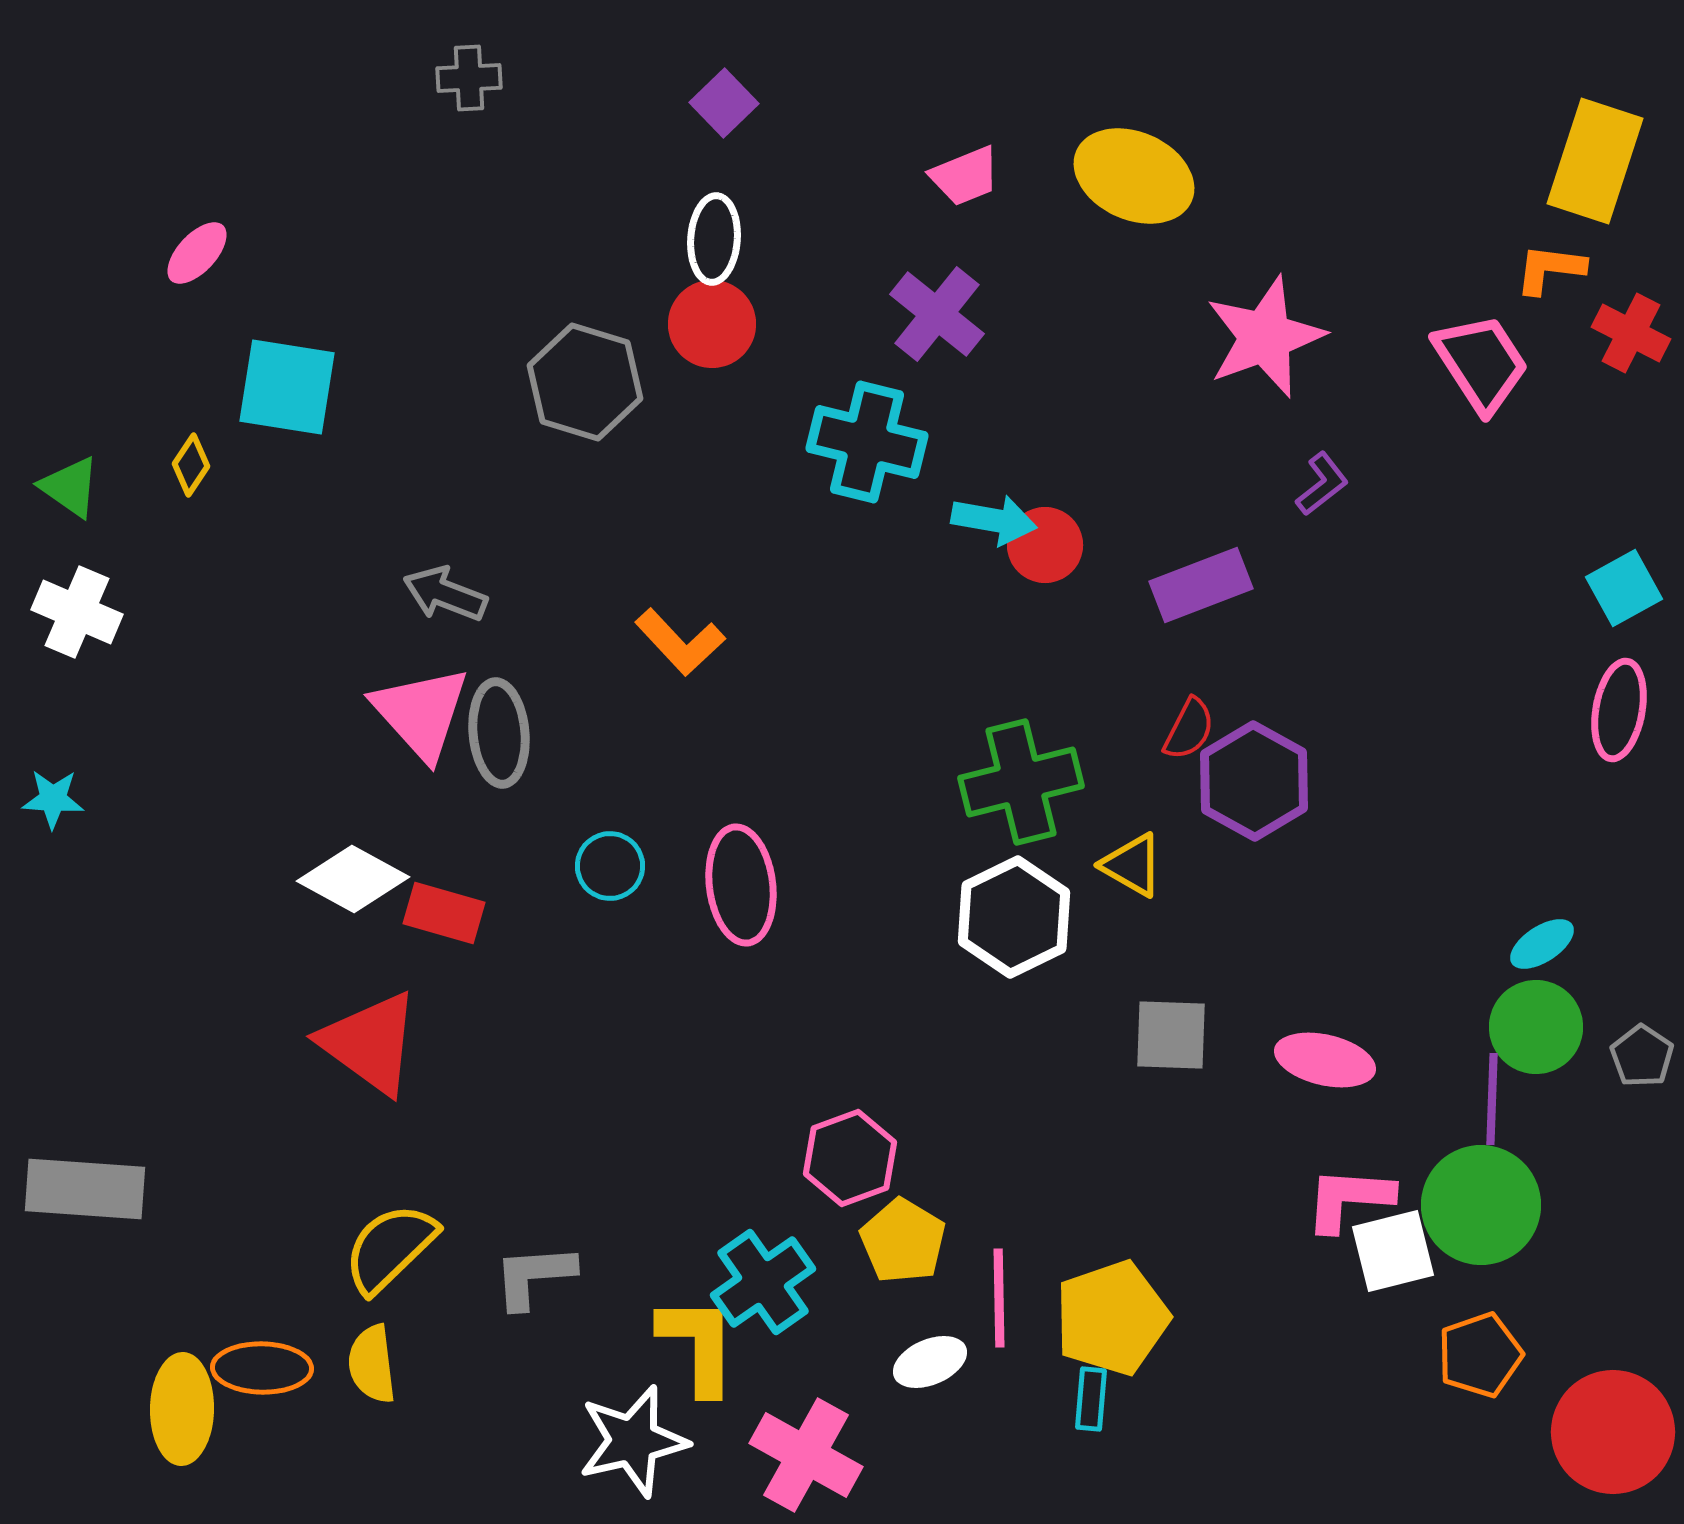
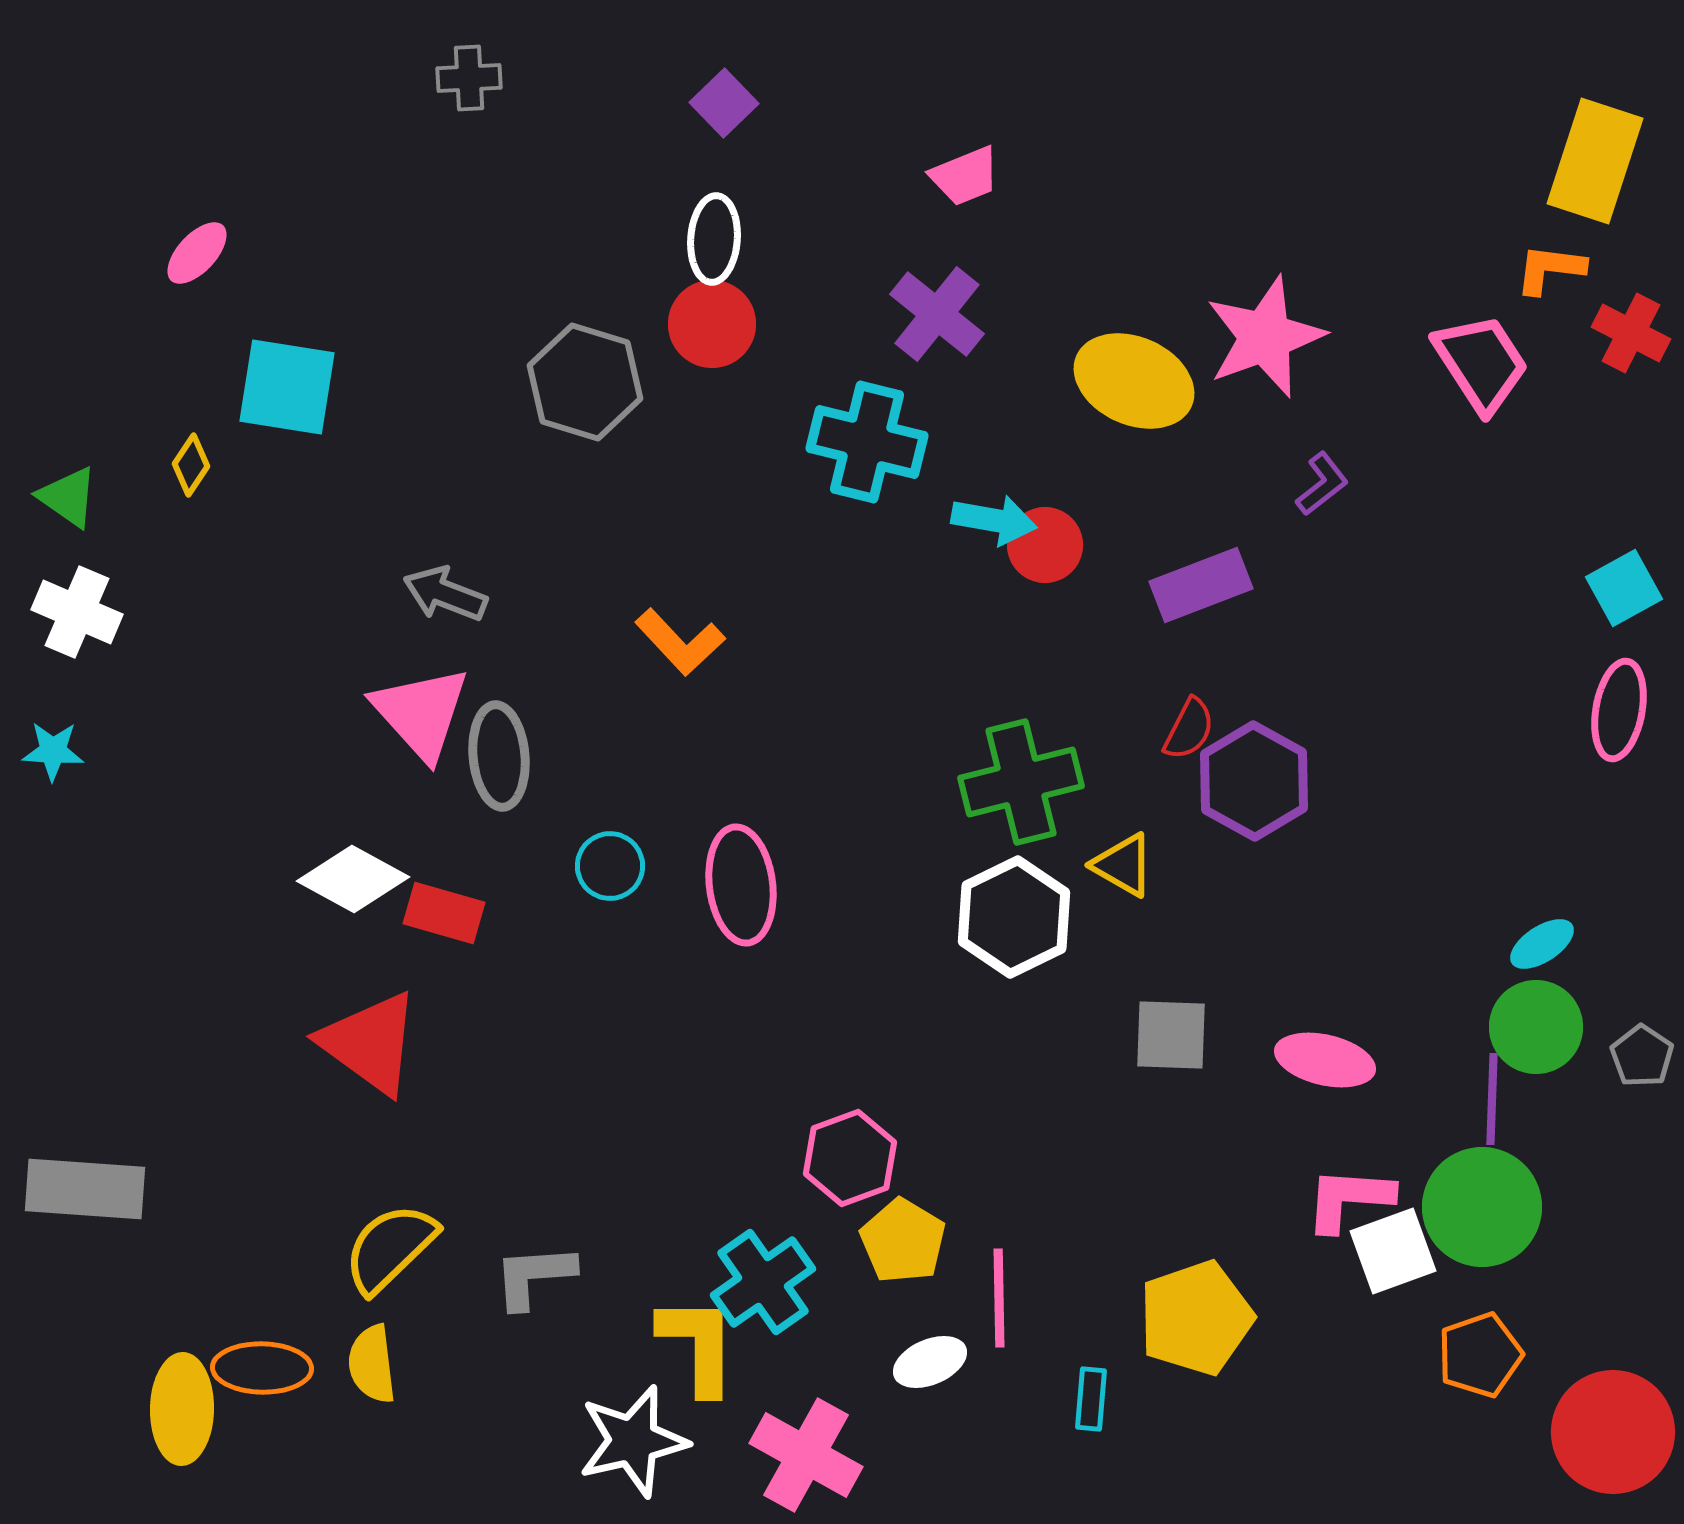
yellow ellipse at (1134, 176): moved 205 px down
green triangle at (70, 487): moved 2 px left, 10 px down
gray ellipse at (499, 733): moved 23 px down
cyan star at (53, 799): moved 48 px up
yellow triangle at (1132, 865): moved 9 px left
green circle at (1481, 1205): moved 1 px right, 2 px down
white square at (1393, 1251): rotated 6 degrees counterclockwise
yellow pentagon at (1112, 1318): moved 84 px right
